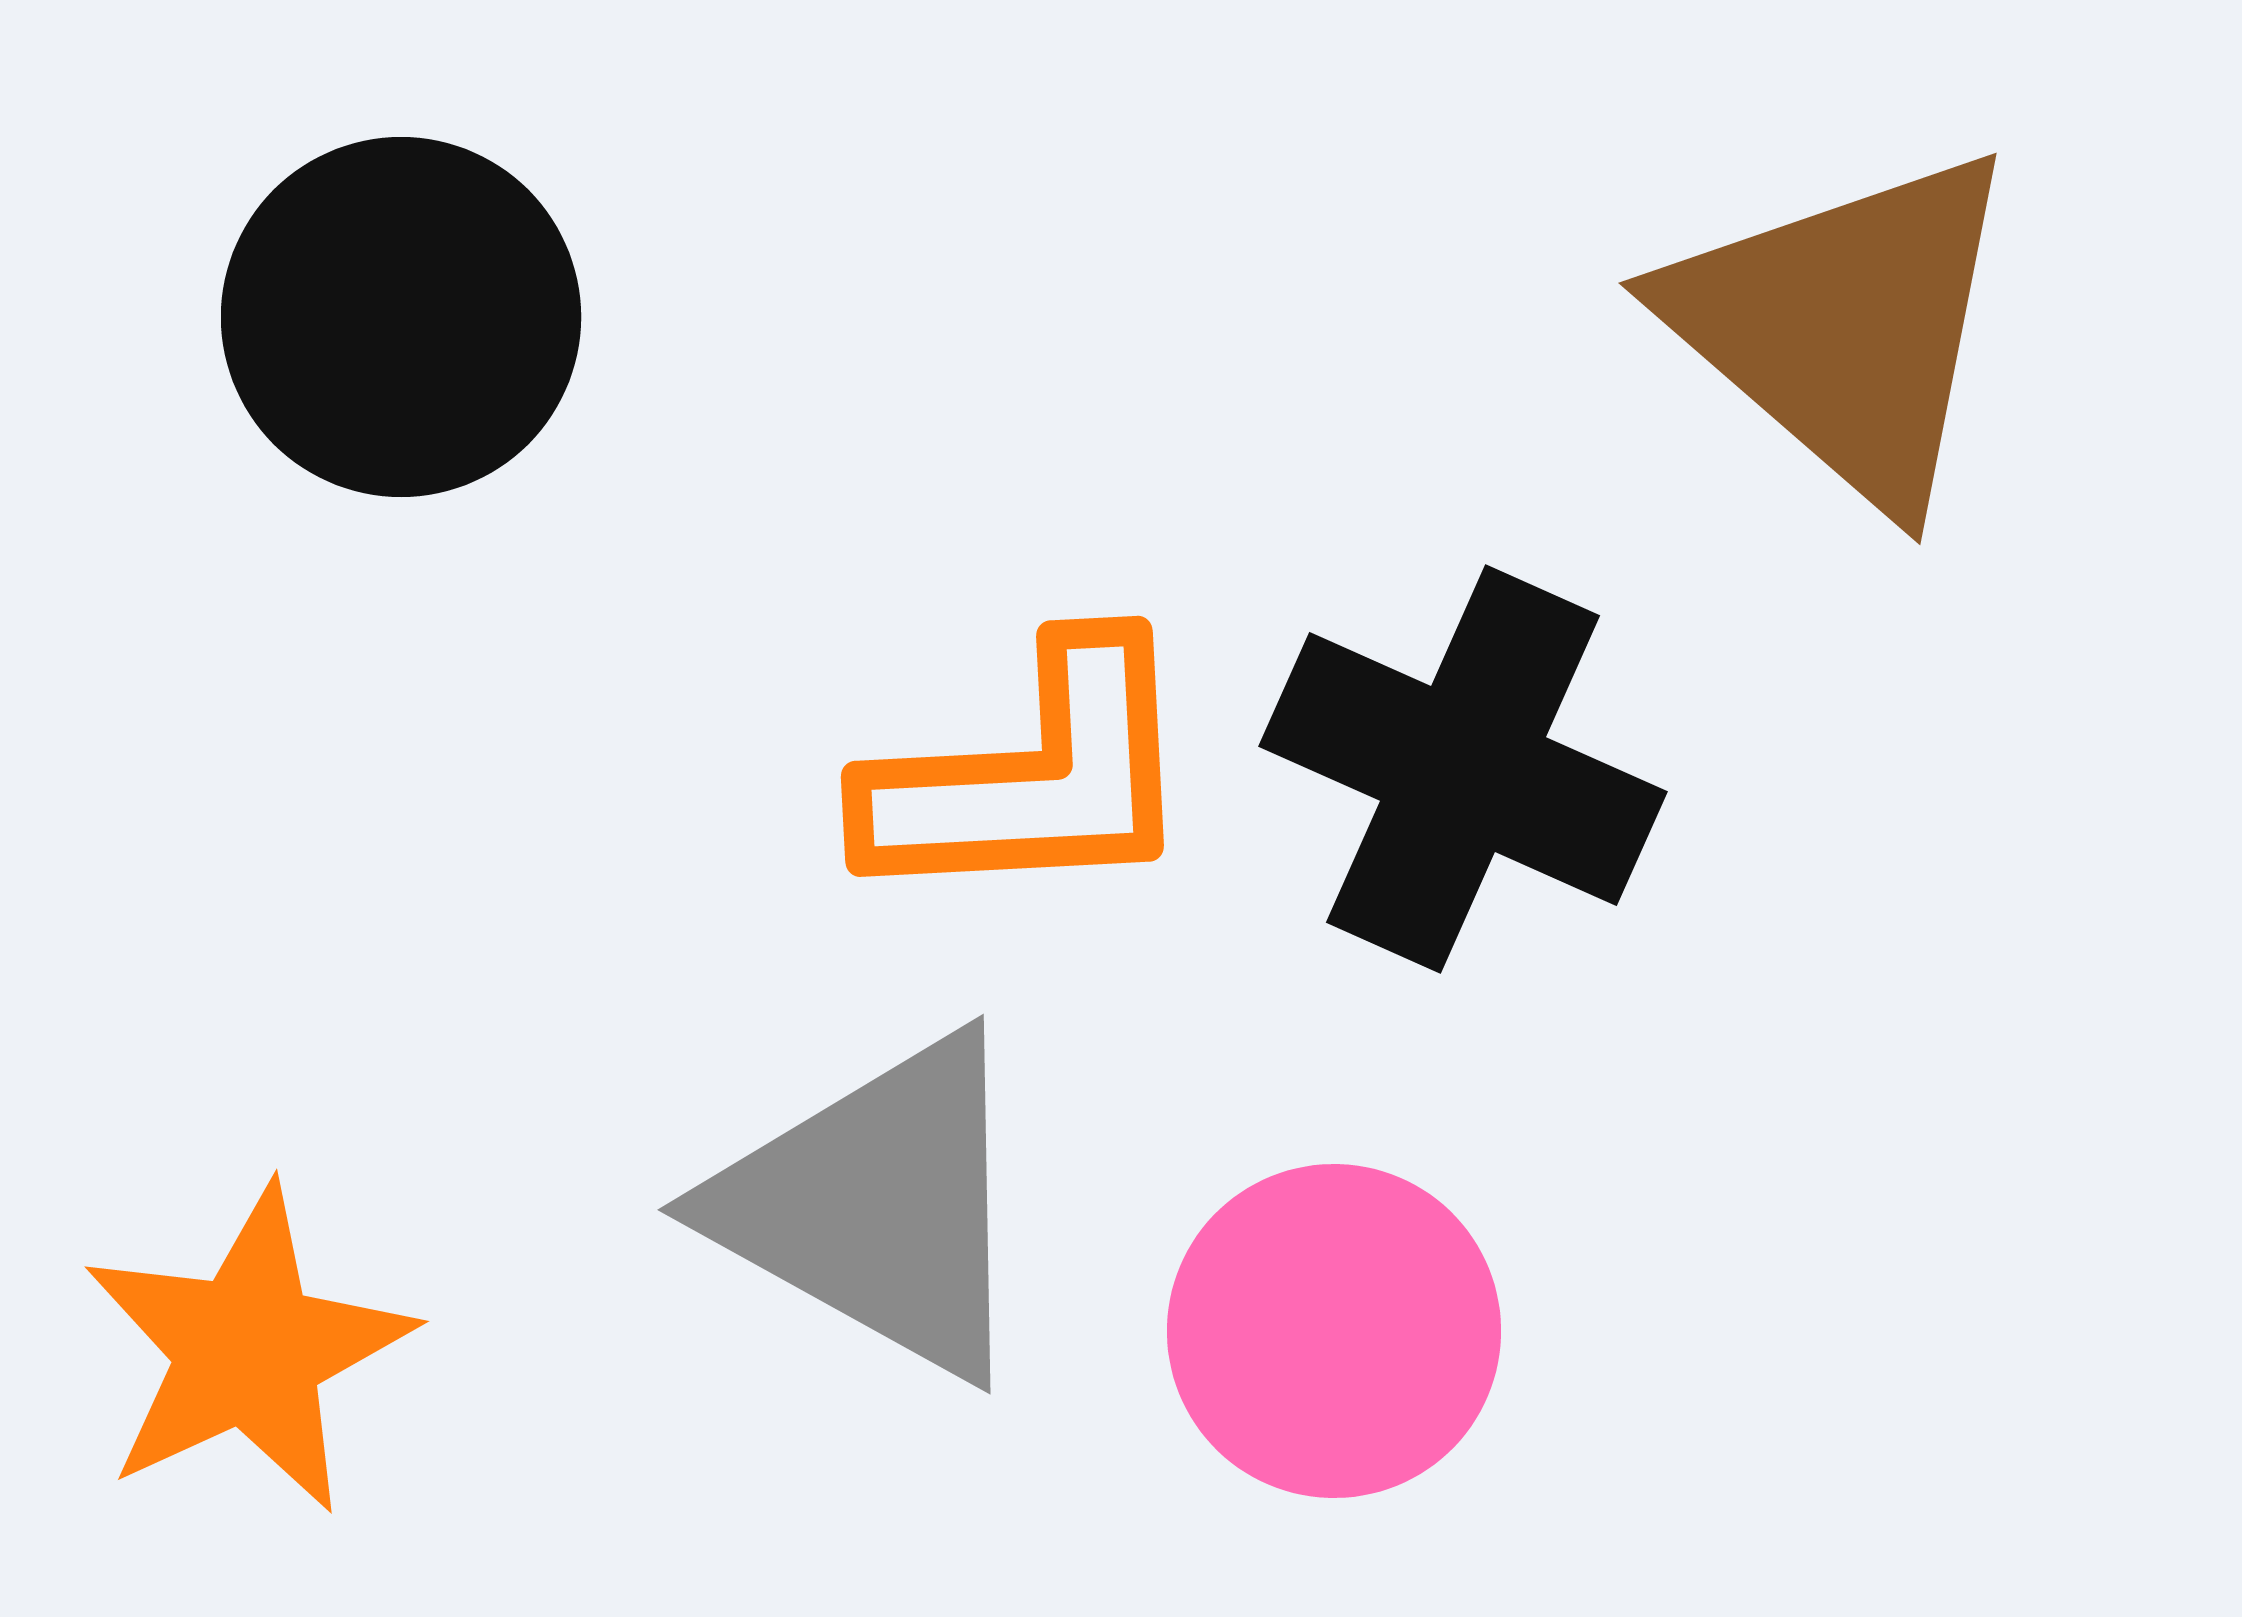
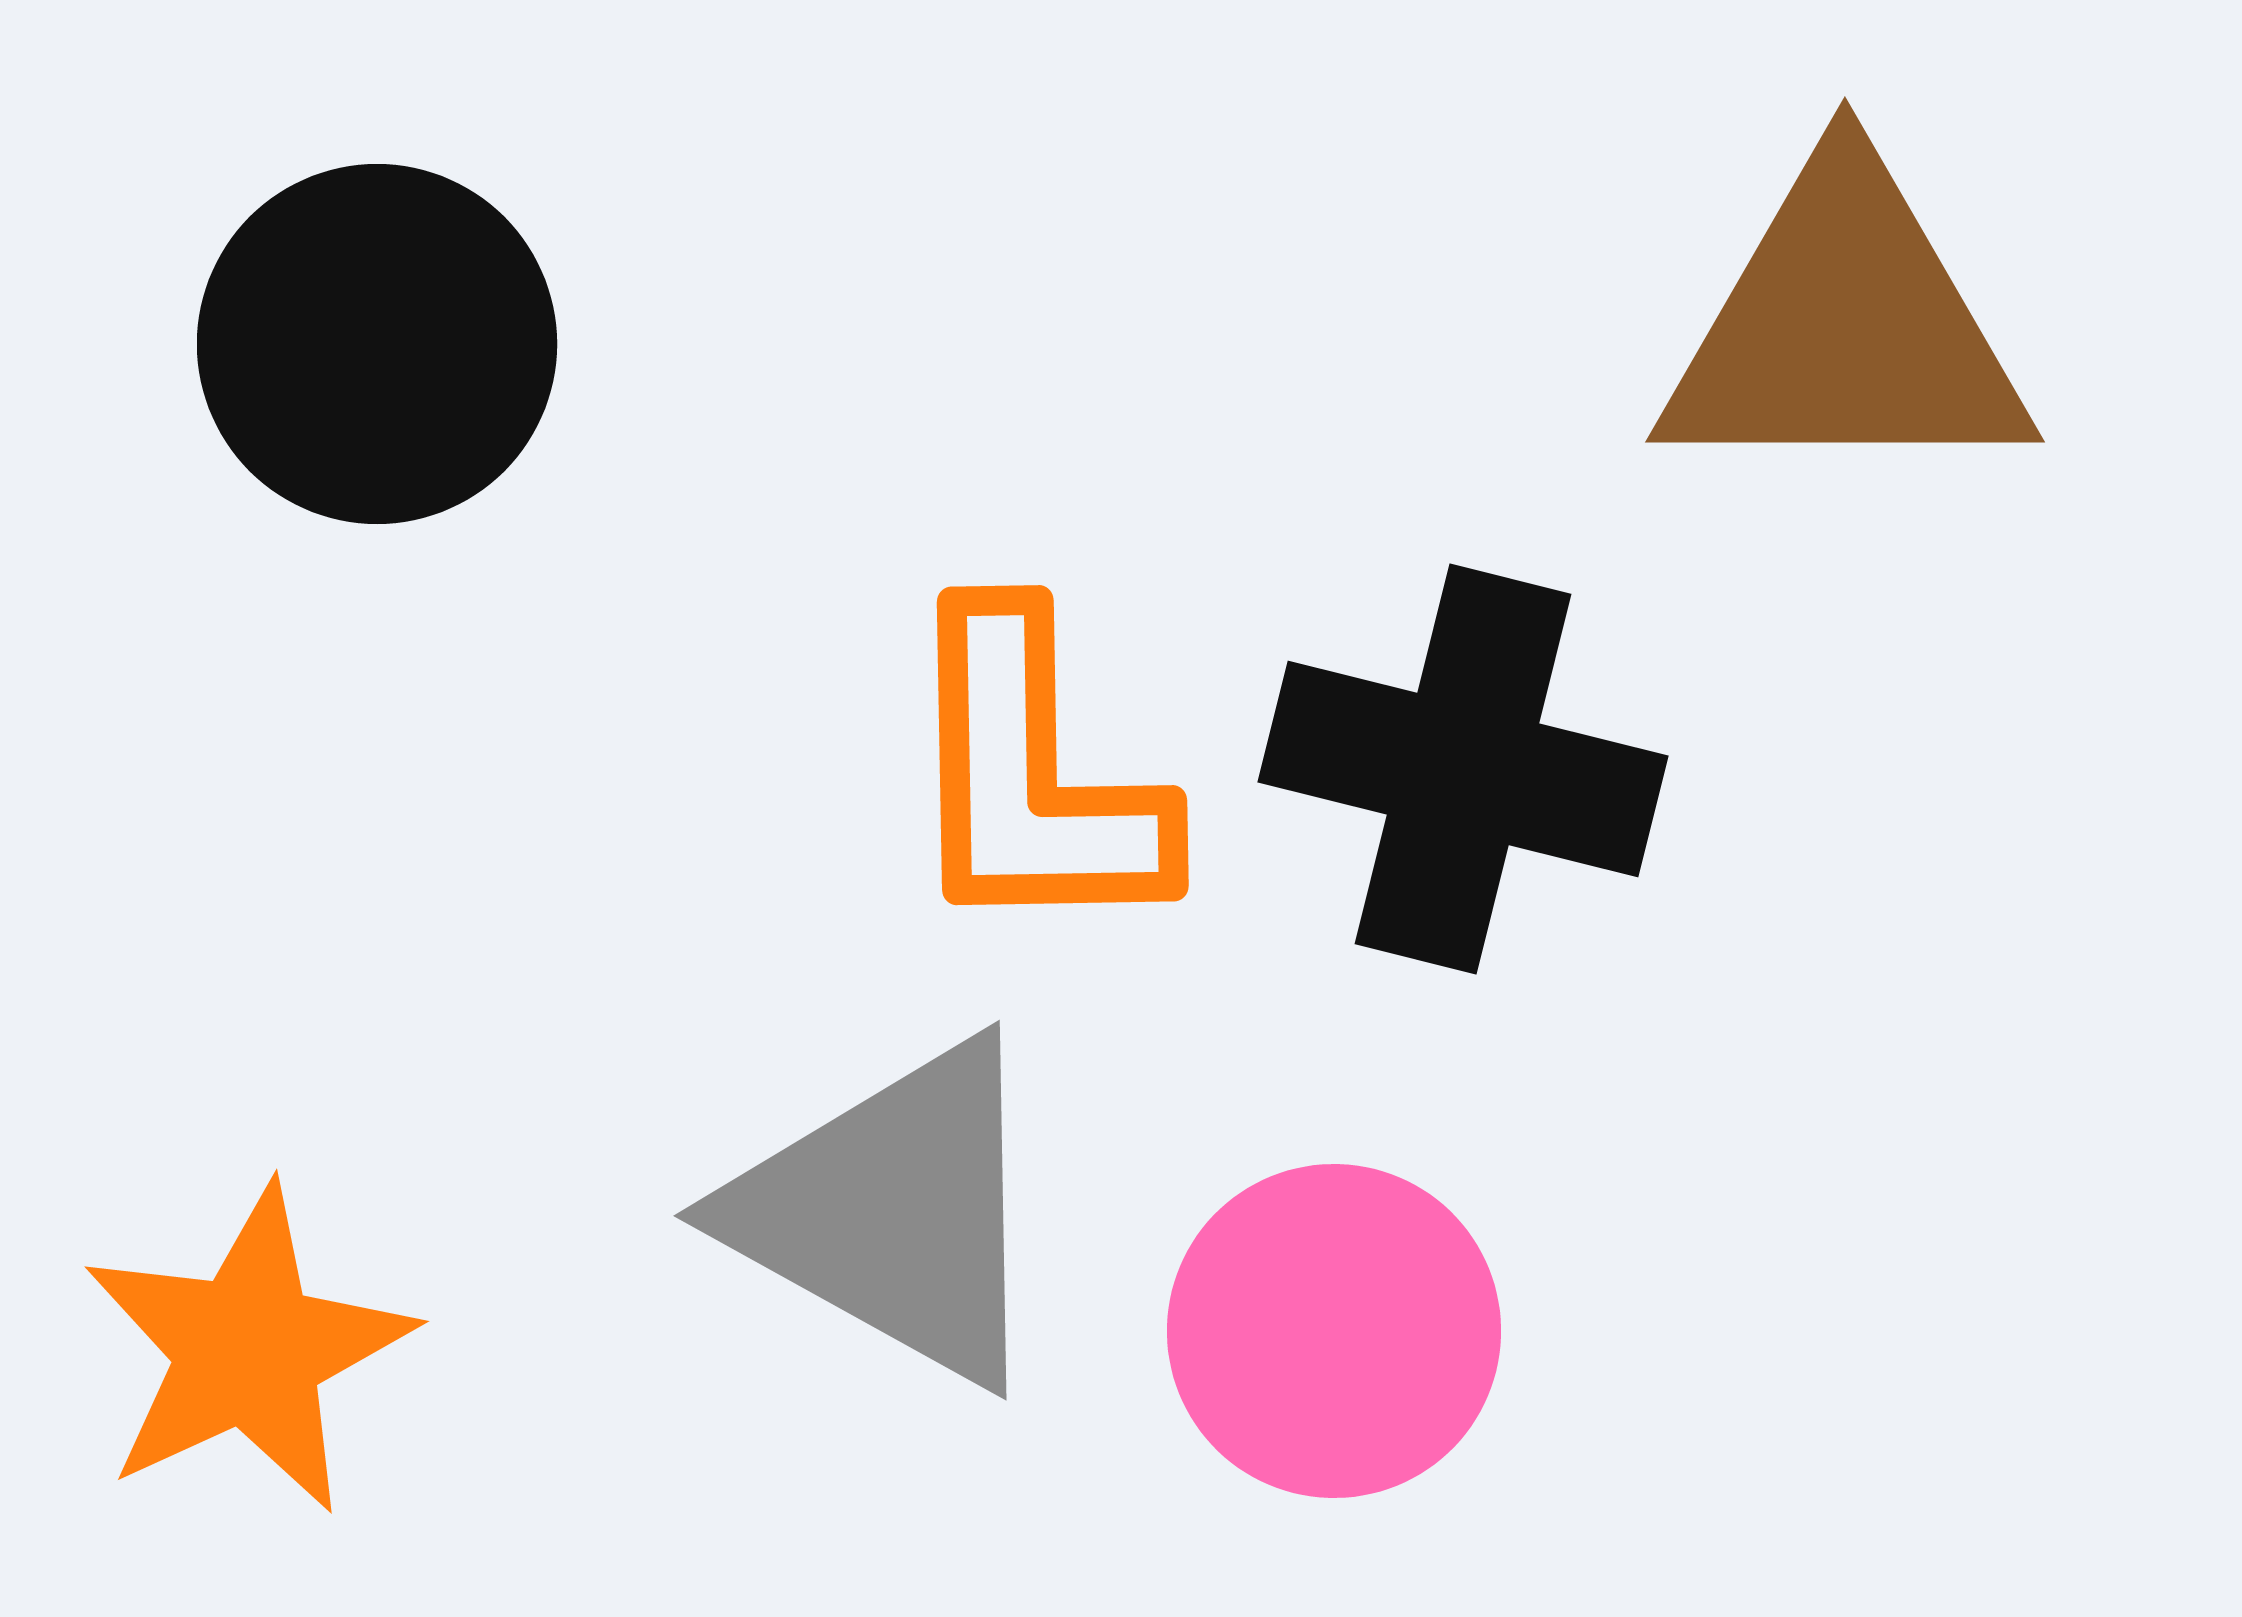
black circle: moved 24 px left, 27 px down
brown triangle: rotated 41 degrees counterclockwise
black cross: rotated 10 degrees counterclockwise
orange L-shape: rotated 92 degrees clockwise
gray triangle: moved 16 px right, 6 px down
